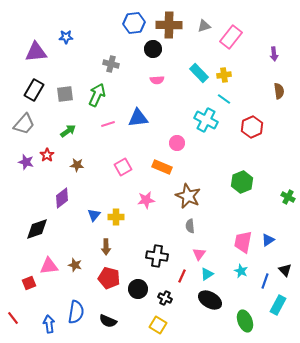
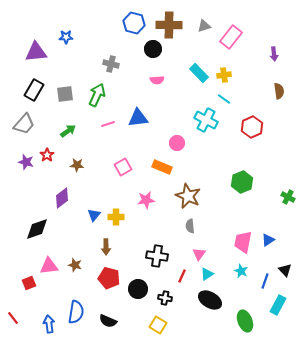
blue hexagon at (134, 23): rotated 20 degrees clockwise
black cross at (165, 298): rotated 16 degrees counterclockwise
